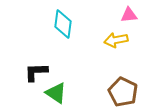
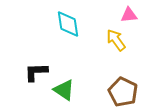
cyan diamond: moved 5 px right; rotated 16 degrees counterclockwise
yellow arrow: rotated 65 degrees clockwise
green triangle: moved 8 px right, 3 px up
